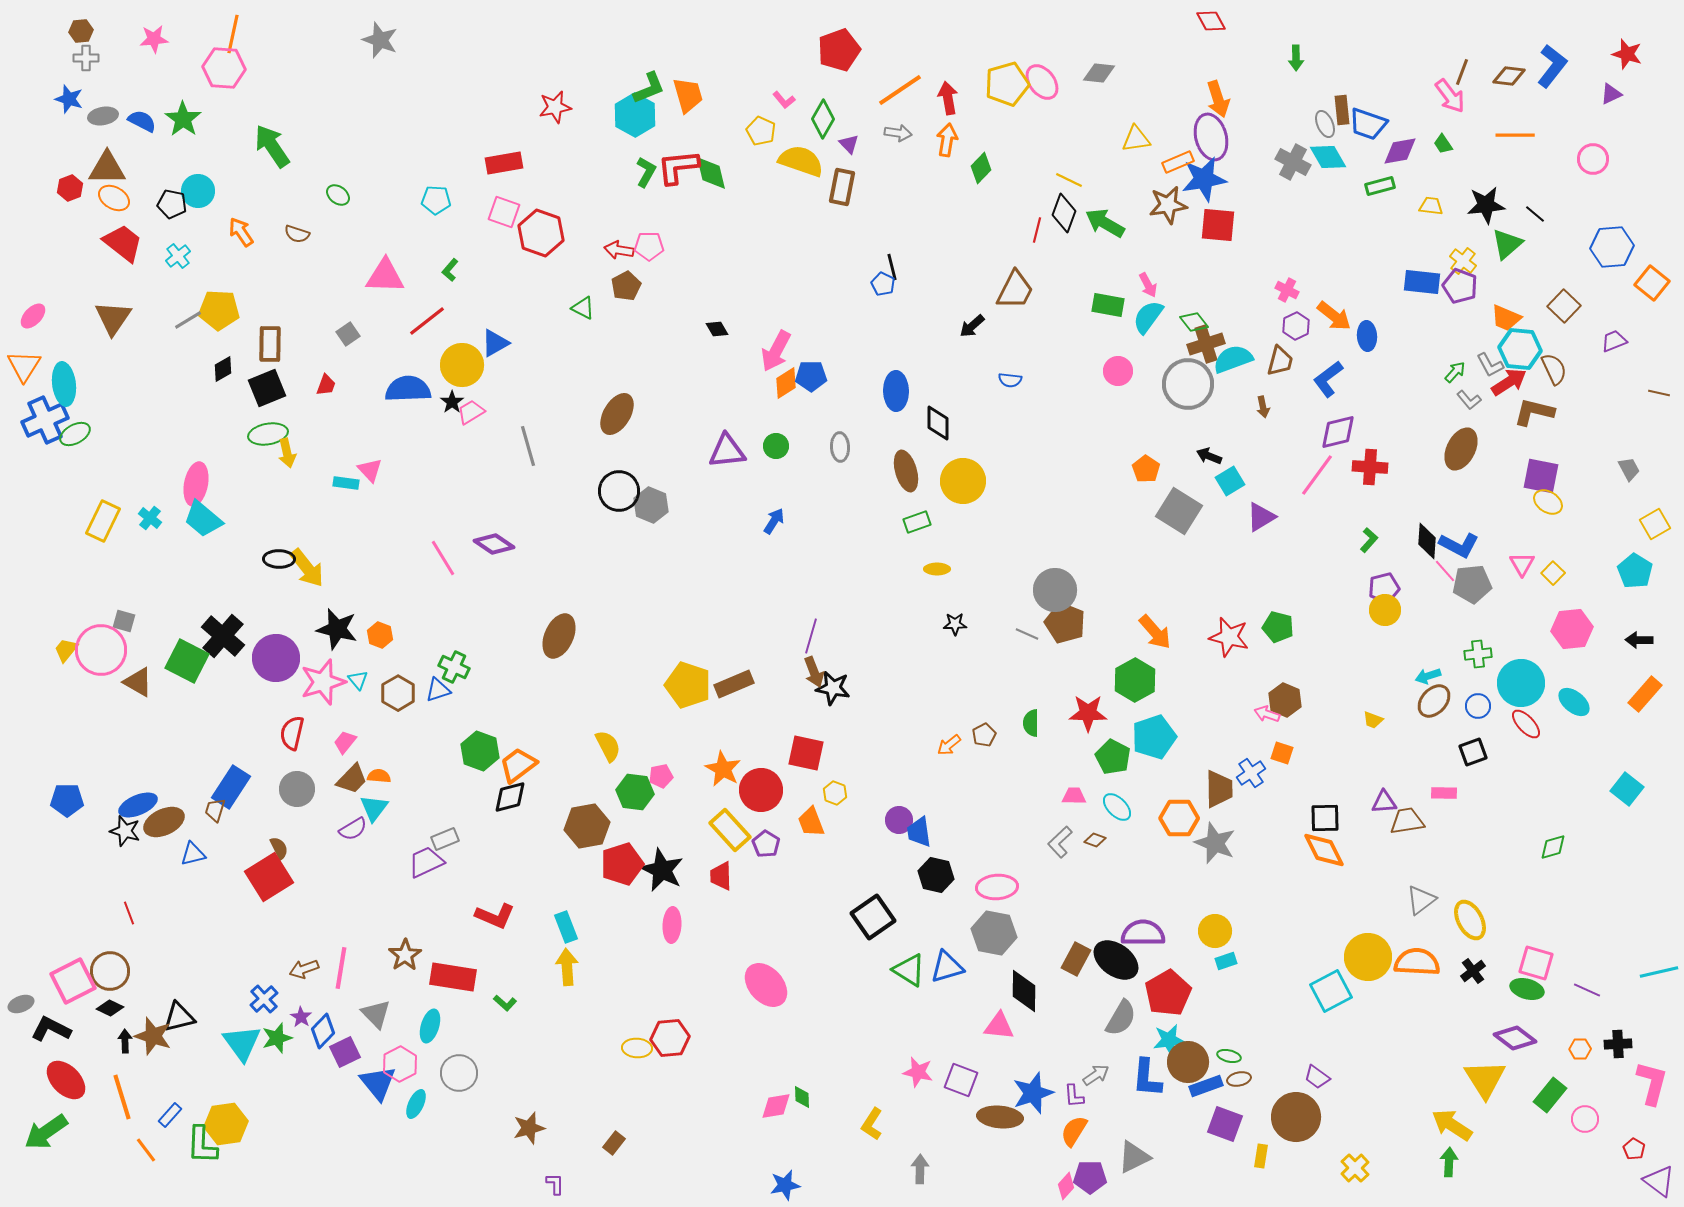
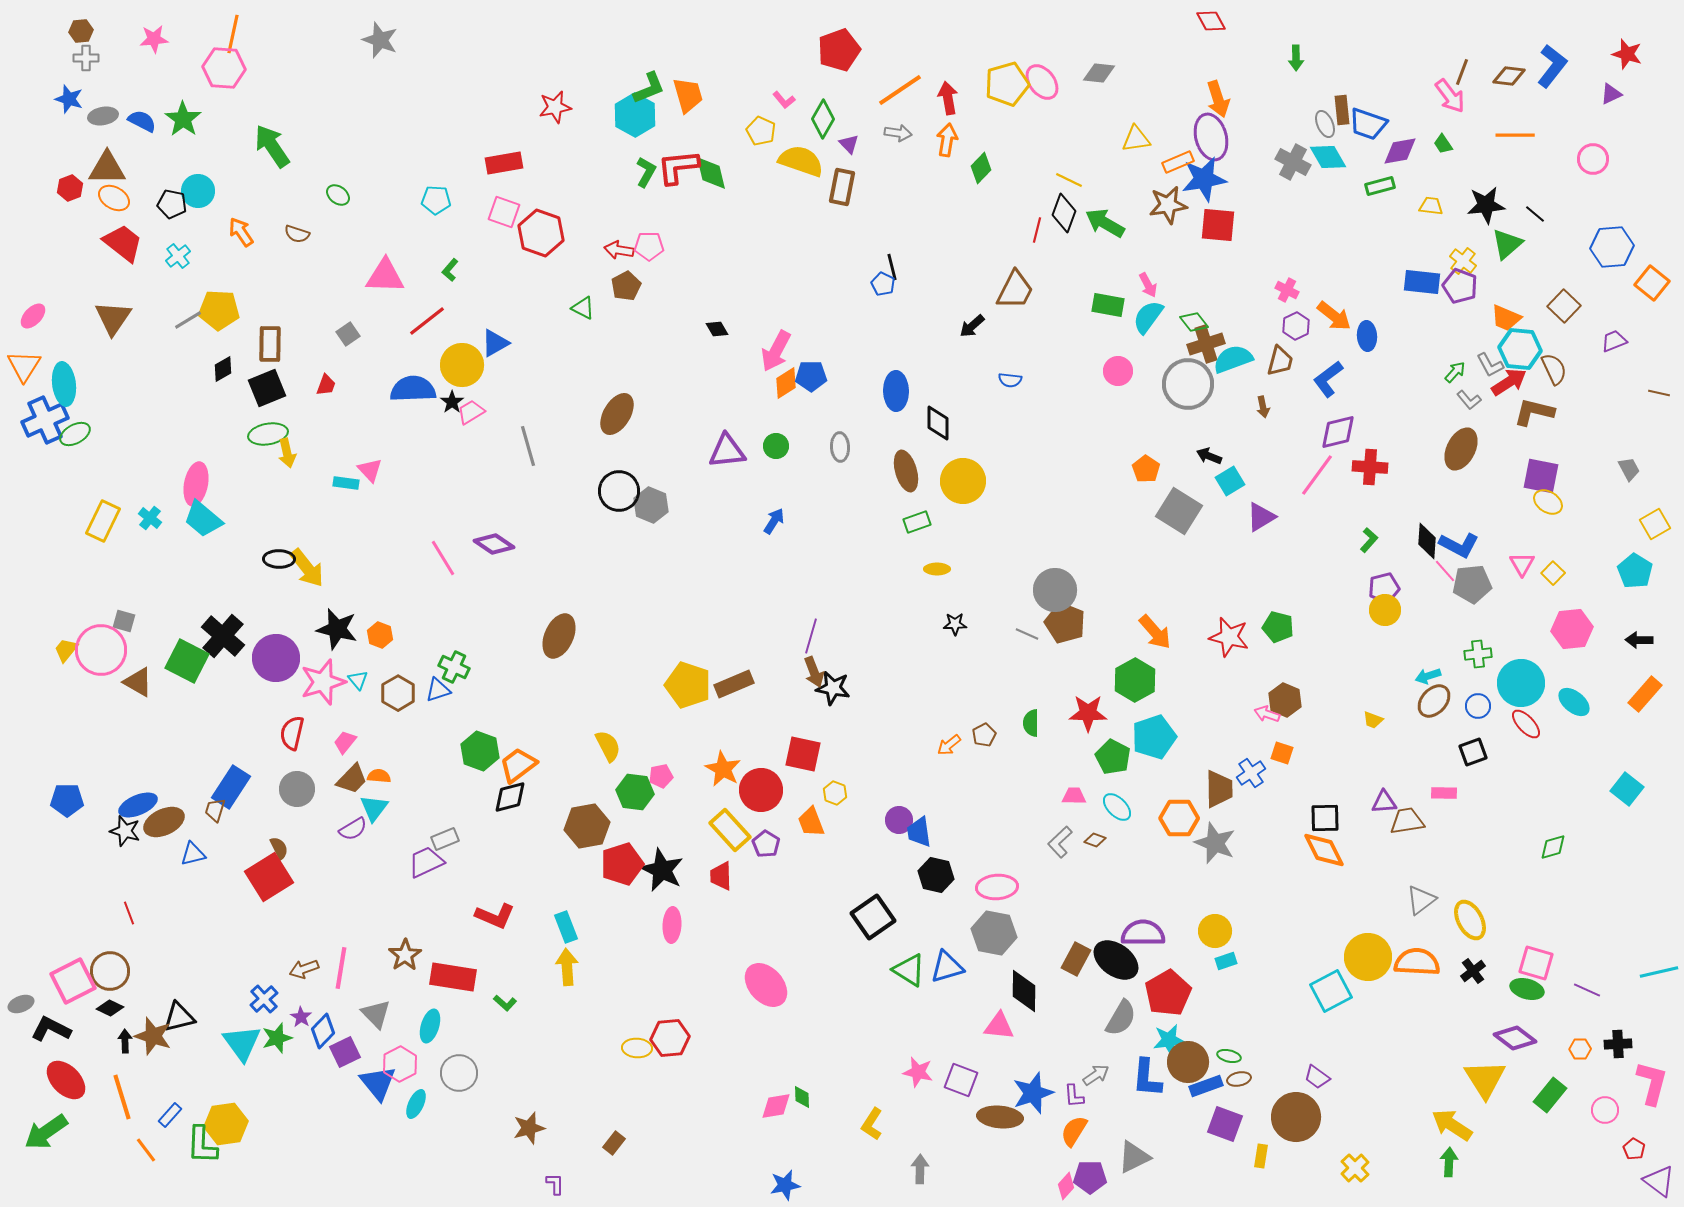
blue semicircle at (408, 389): moved 5 px right
red square at (806, 753): moved 3 px left, 1 px down
pink circle at (1585, 1119): moved 20 px right, 9 px up
